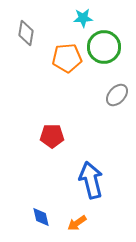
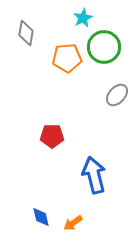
cyan star: rotated 24 degrees counterclockwise
blue arrow: moved 3 px right, 5 px up
orange arrow: moved 4 px left
